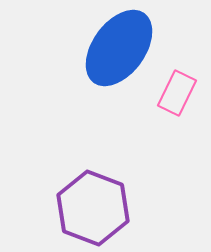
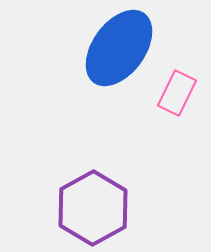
purple hexagon: rotated 10 degrees clockwise
